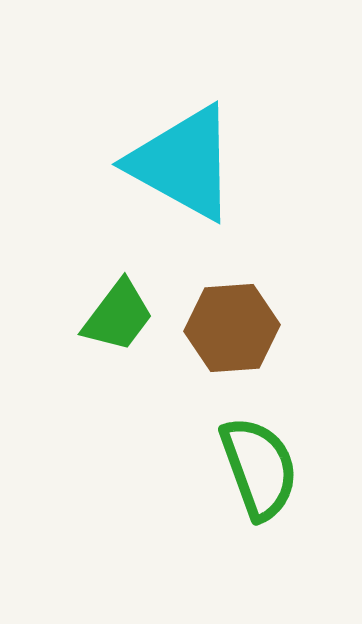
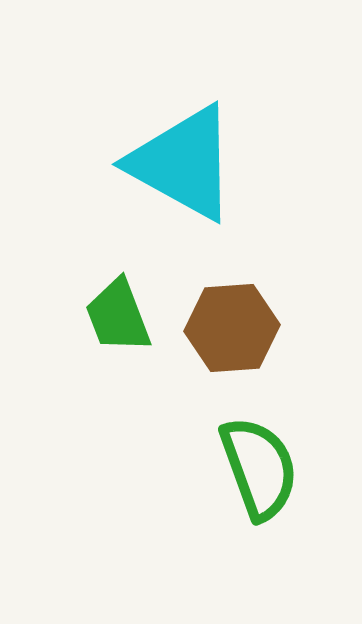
green trapezoid: rotated 122 degrees clockwise
